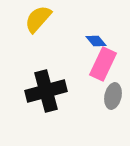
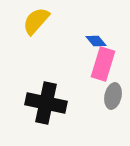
yellow semicircle: moved 2 px left, 2 px down
pink rectangle: rotated 8 degrees counterclockwise
black cross: moved 12 px down; rotated 27 degrees clockwise
